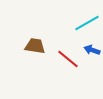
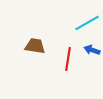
red line: rotated 60 degrees clockwise
